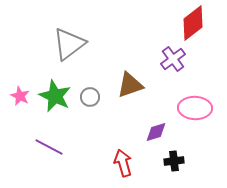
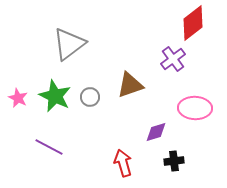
pink star: moved 2 px left, 2 px down
